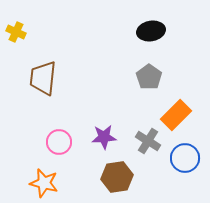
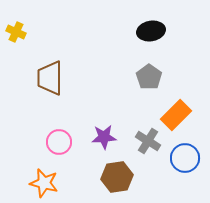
brown trapezoid: moved 7 px right; rotated 6 degrees counterclockwise
